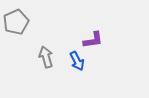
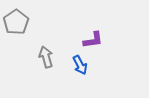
gray pentagon: rotated 10 degrees counterclockwise
blue arrow: moved 3 px right, 4 px down
